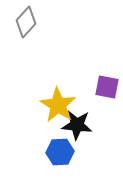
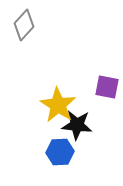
gray diamond: moved 2 px left, 3 px down
